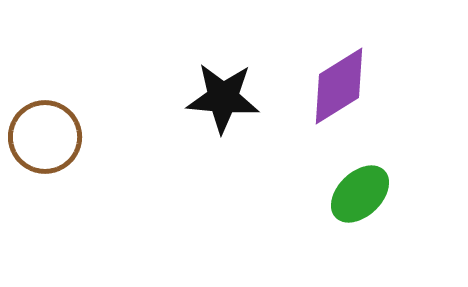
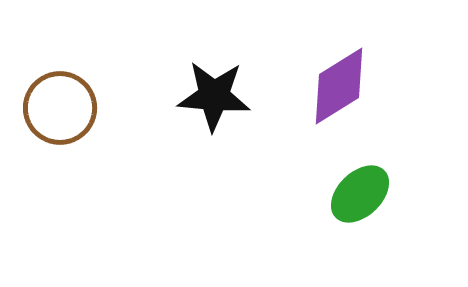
black star: moved 9 px left, 2 px up
brown circle: moved 15 px right, 29 px up
